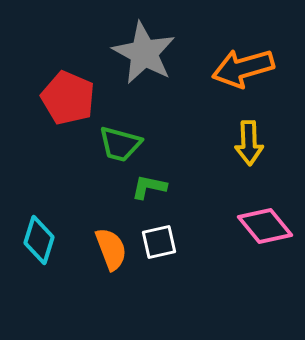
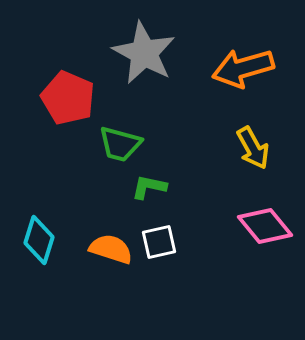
yellow arrow: moved 4 px right, 5 px down; rotated 27 degrees counterclockwise
orange semicircle: rotated 51 degrees counterclockwise
